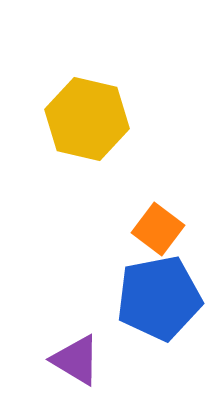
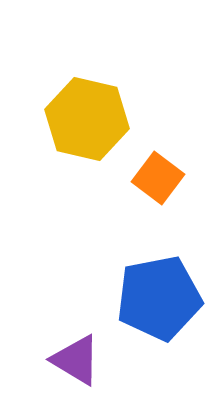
orange square: moved 51 px up
